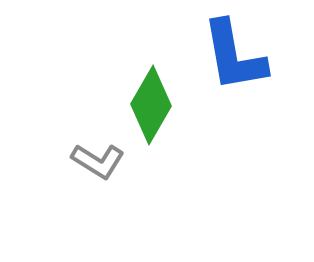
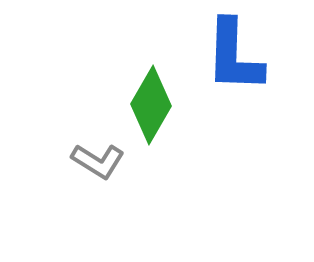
blue L-shape: rotated 12 degrees clockwise
